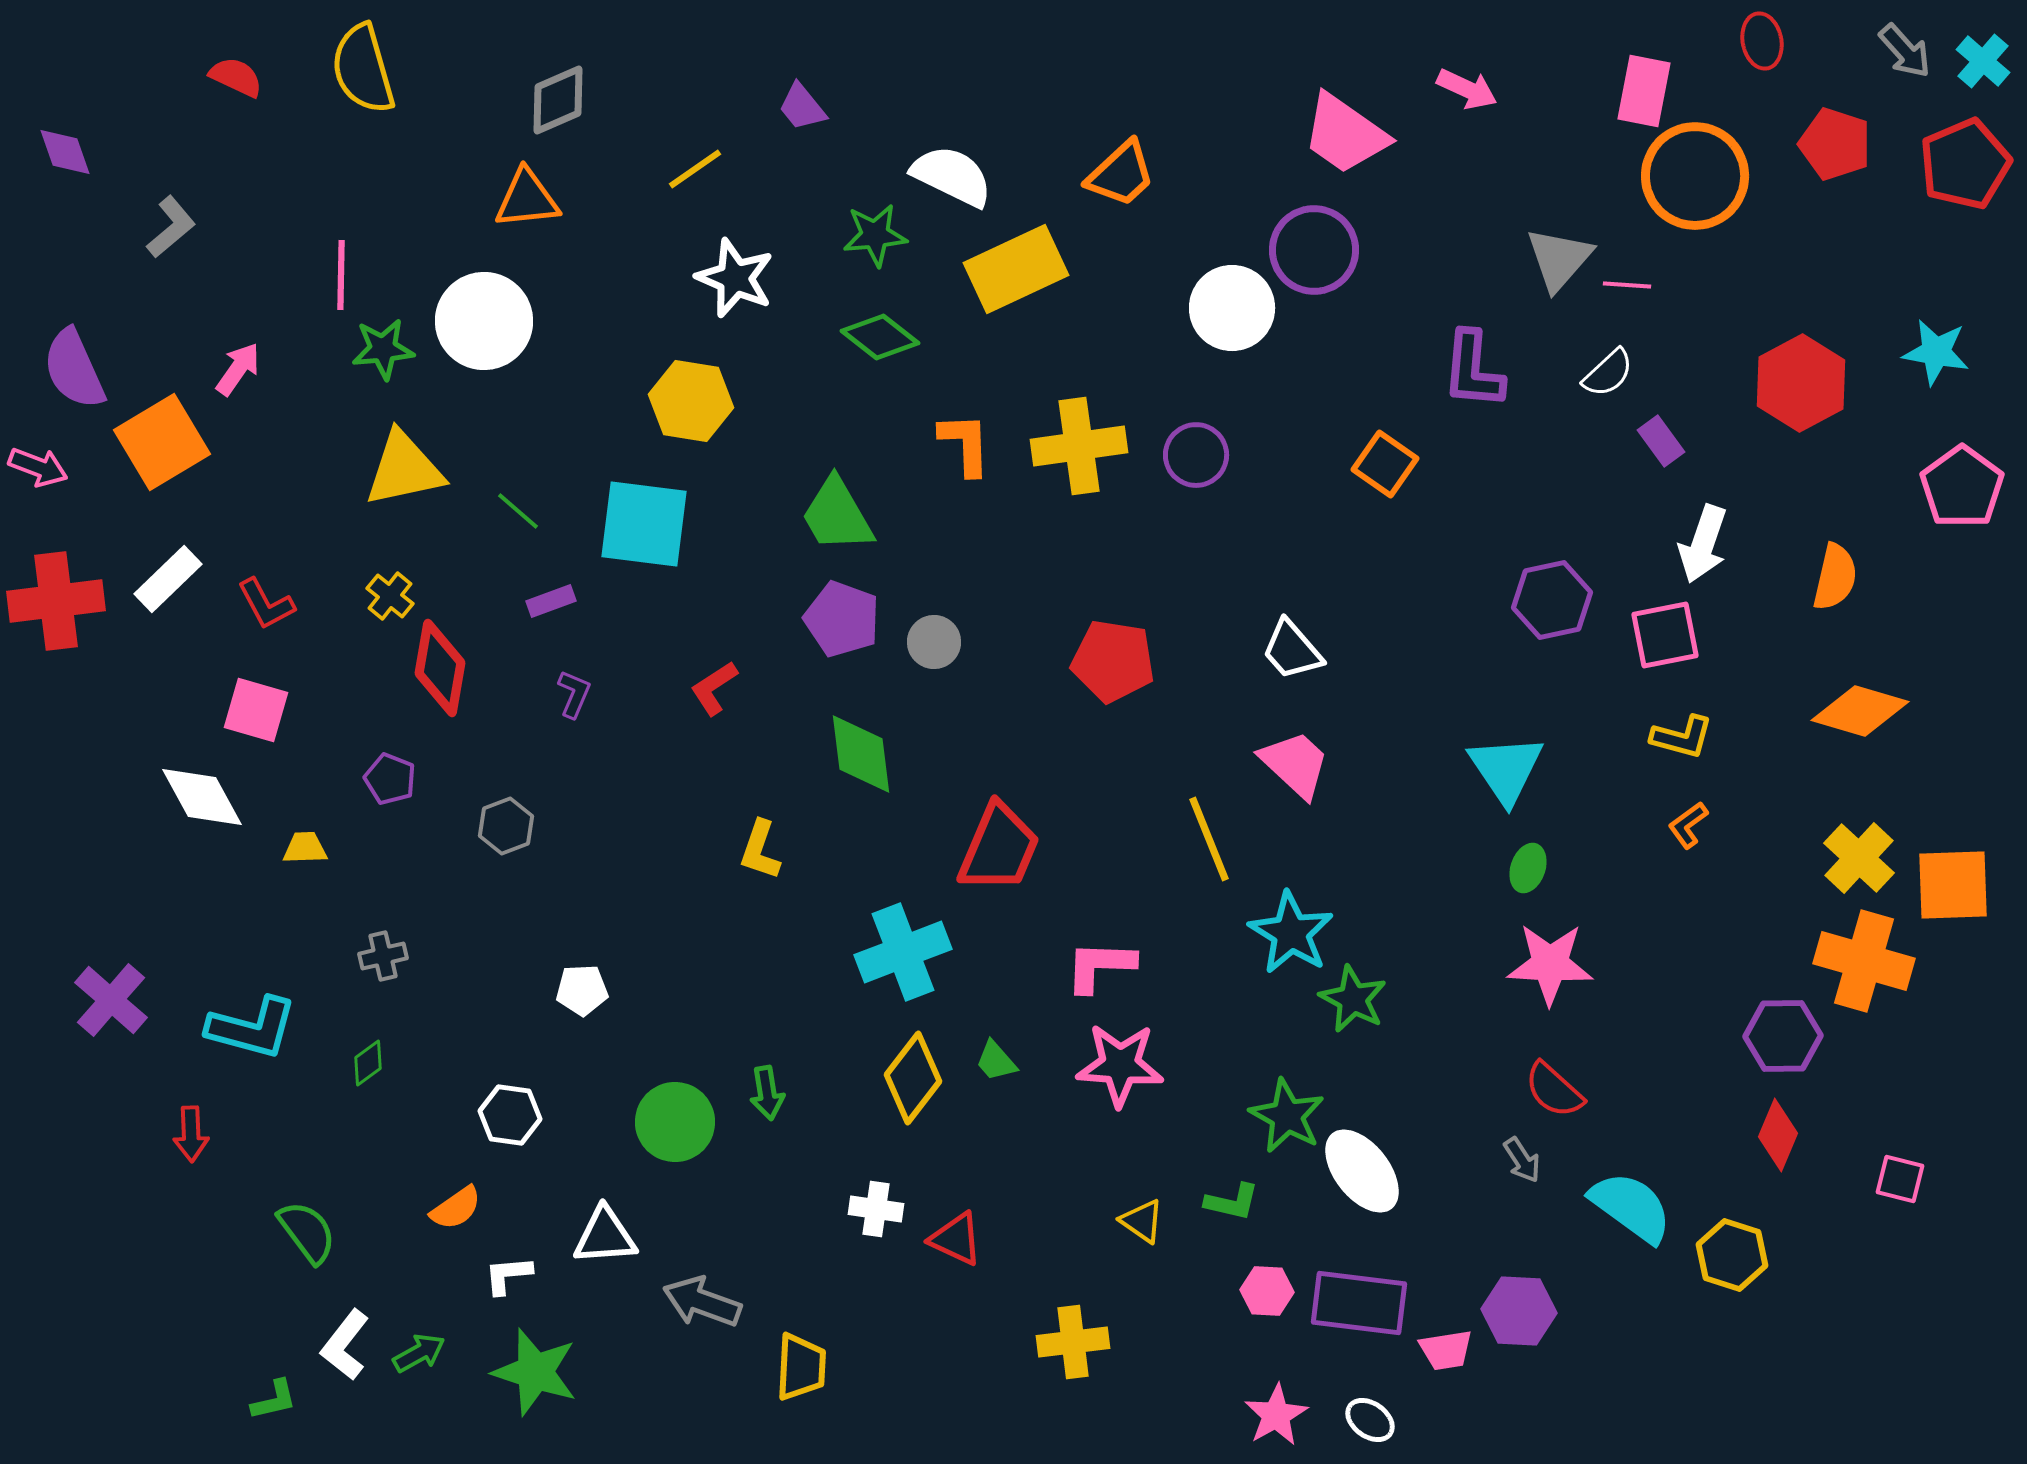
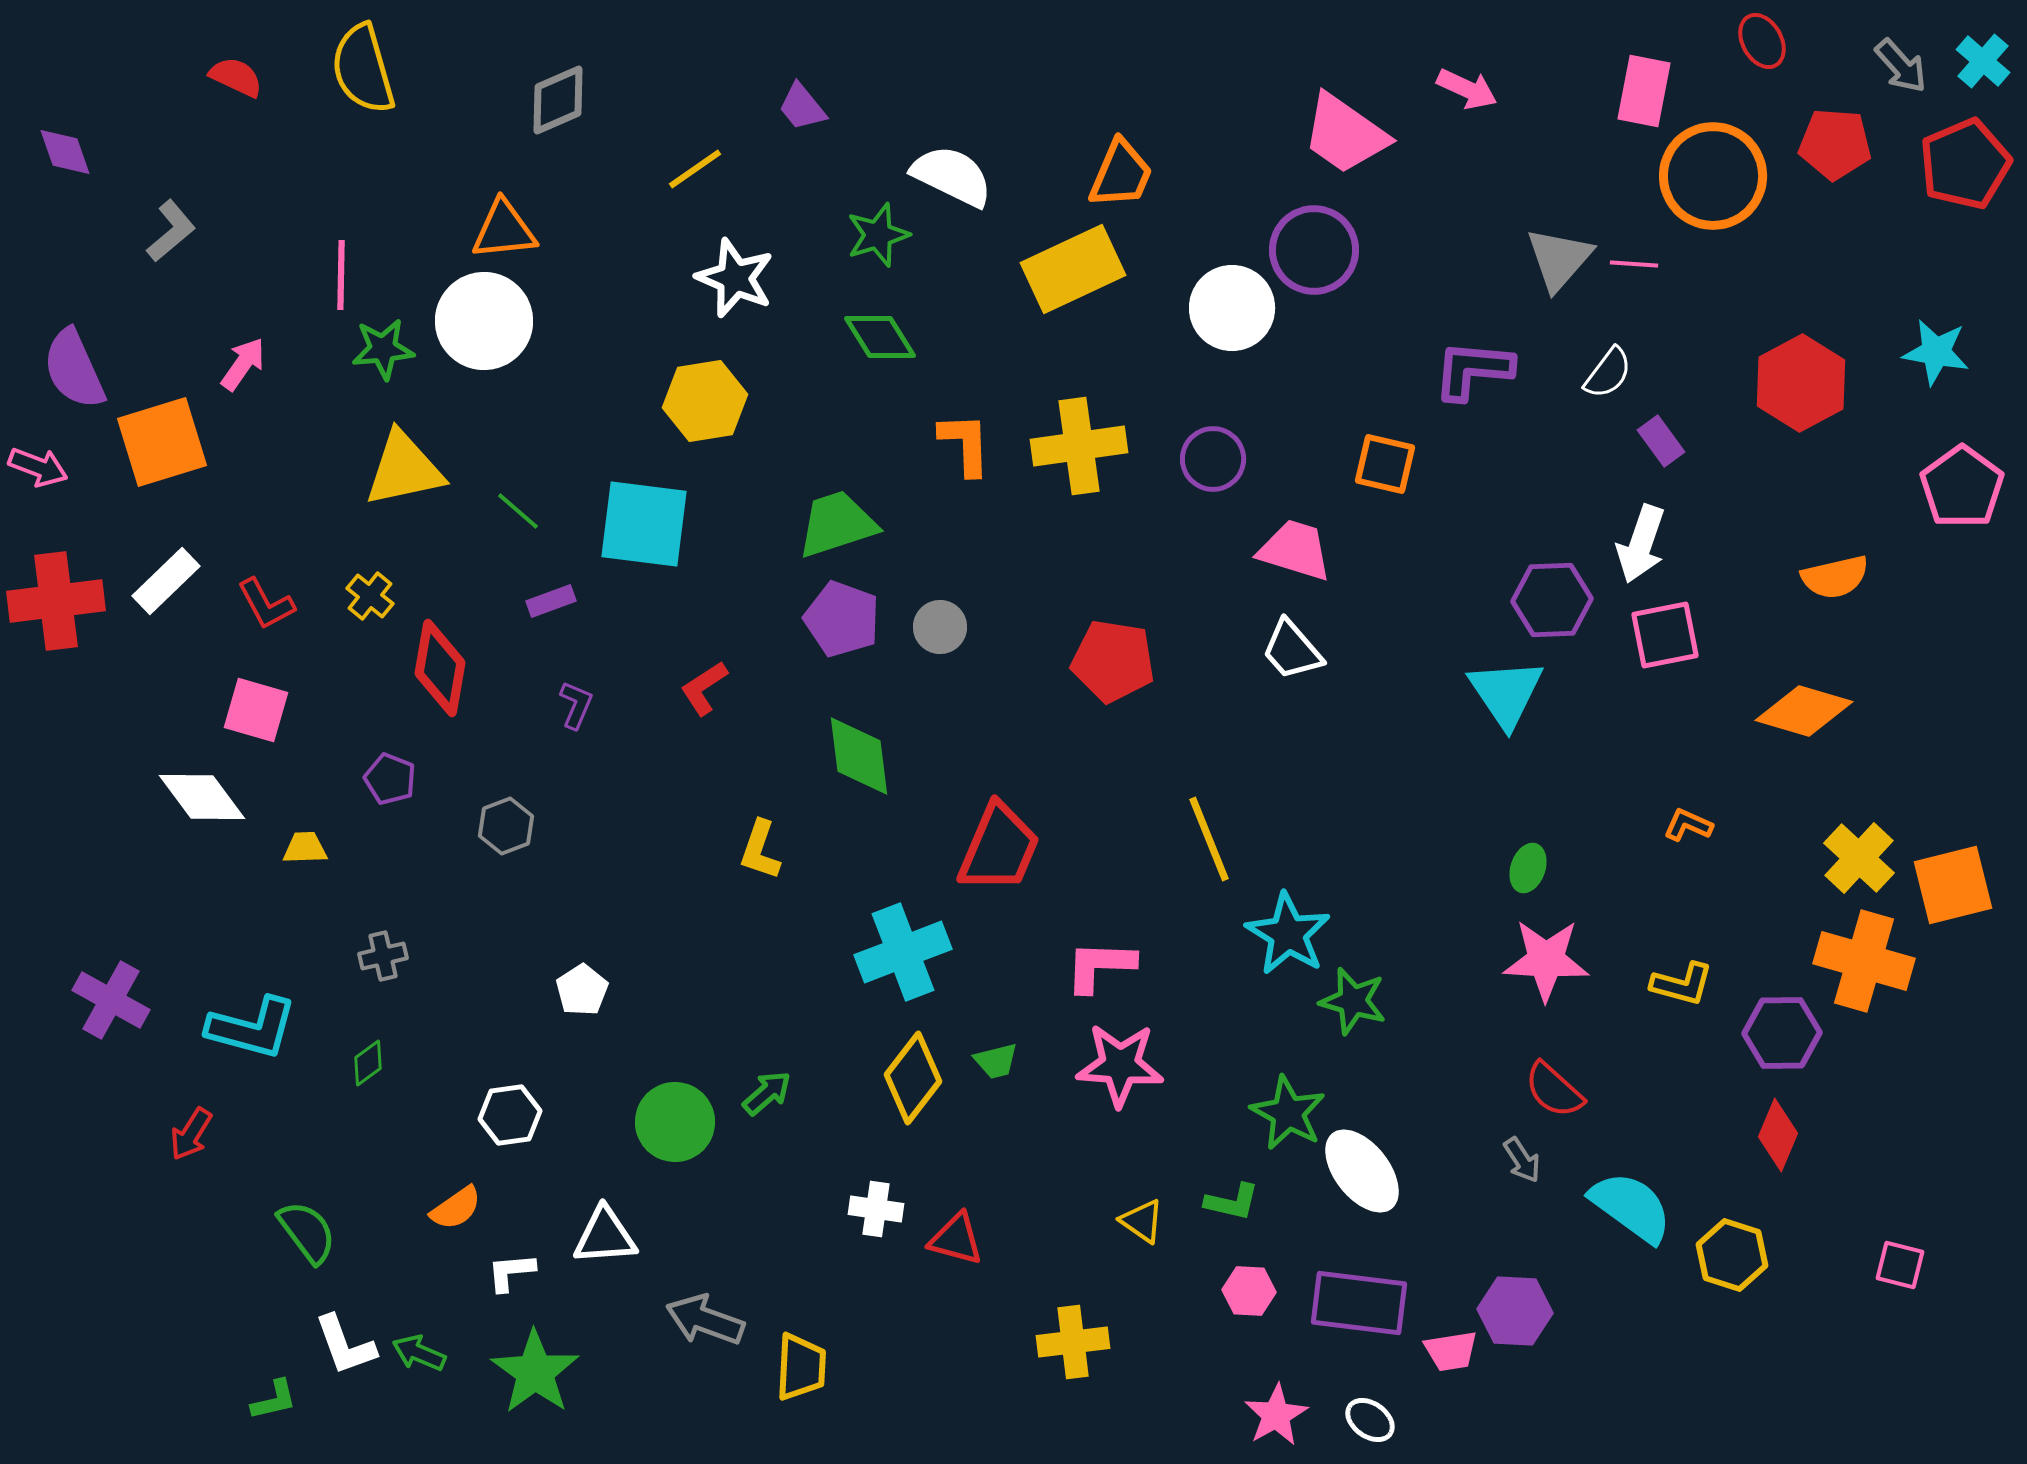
red ellipse at (1762, 41): rotated 18 degrees counterclockwise
gray arrow at (1905, 51): moved 4 px left, 15 px down
red pentagon at (1835, 144): rotated 14 degrees counterclockwise
orange trapezoid at (1121, 174): rotated 24 degrees counterclockwise
orange circle at (1695, 176): moved 18 px right
orange triangle at (527, 199): moved 23 px left, 31 px down
gray L-shape at (171, 227): moved 4 px down
green star at (875, 235): moved 3 px right; rotated 12 degrees counterclockwise
yellow rectangle at (1016, 269): moved 57 px right
pink line at (1627, 285): moved 7 px right, 21 px up
green diamond at (880, 337): rotated 20 degrees clockwise
pink arrow at (238, 369): moved 5 px right, 5 px up
purple L-shape at (1473, 370): rotated 90 degrees clockwise
white semicircle at (1608, 373): rotated 10 degrees counterclockwise
yellow hexagon at (691, 401): moved 14 px right; rotated 18 degrees counterclockwise
orange square at (162, 442): rotated 14 degrees clockwise
purple circle at (1196, 455): moved 17 px right, 4 px down
orange square at (1385, 464): rotated 22 degrees counterclockwise
green trapezoid at (837, 515): moved 9 px down; rotated 102 degrees clockwise
white arrow at (1703, 544): moved 62 px left
orange semicircle at (1835, 577): rotated 64 degrees clockwise
white rectangle at (168, 579): moved 2 px left, 2 px down
yellow cross at (390, 596): moved 20 px left
purple hexagon at (1552, 600): rotated 10 degrees clockwise
gray circle at (934, 642): moved 6 px right, 15 px up
red L-shape at (714, 688): moved 10 px left
purple L-shape at (574, 694): moved 2 px right, 11 px down
orange diamond at (1860, 711): moved 56 px left
yellow L-shape at (1682, 737): moved 247 px down
green diamond at (861, 754): moved 2 px left, 2 px down
pink trapezoid at (1295, 764): moved 214 px up; rotated 26 degrees counterclockwise
cyan triangle at (1506, 769): moved 76 px up
white diamond at (202, 797): rotated 8 degrees counterclockwise
orange L-shape at (1688, 825): rotated 60 degrees clockwise
orange square at (1953, 885): rotated 12 degrees counterclockwise
cyan star at (1291, 933): moved 3 px left, 1 px down
pink star at (1550, 964): moved 4 px left, 4 px up
white pentagon at (582, 990): rotated 30 degrees counterclockwise
green star at (1353, 999): moved 2 px down; rotated 12 degrees counterclockwise
purple cross at (111, 1000): rotated 12 degrees counterclockwise
purple hexagon at (1783, 1036): moved 1 px left, 3 px up
green trapezoid at (996, 1061): rotated 63 degrees counterclockwise
green arrow at (767, 1093): rotated 122 degrees counterclockwise
white hexagon at (510, 1115): rotated 16 degrees counterclockwise
green star at (1287, 1116): moved 1 px right, 3 px up
red arrow at (191, 1134): rotated 34 degrees clockwise
pink square at (1900, 1179): moved 86 px down
red triangle at (956, 1239): rotated 10 degrees counterclockwise
white L-shape at (508, 1275): moved 3 px right, 3 px up
pink hexagon at (1267, 1291): moved 18 px left
gray arrow at (702, 1302): moved 3 px right, 18 px down
purple hexagon at (1519, 1311): moved 4 px left
white L-shape at (345, 1345): rotated 58 degrees counterclockwise
pink trapezoid at (1446, 1350): moved 5 px right, 1 px down
green arrow at (419, 1353): rotated 128 degrees counterclockwise
green star at (535, 1372): rotated 18 degrees clockwise
